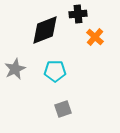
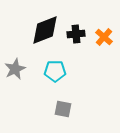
black cross: moved 2 px left, 20 px down
orange cross: moved 9 px right
gray square: rotated 30 degrees clockwise
